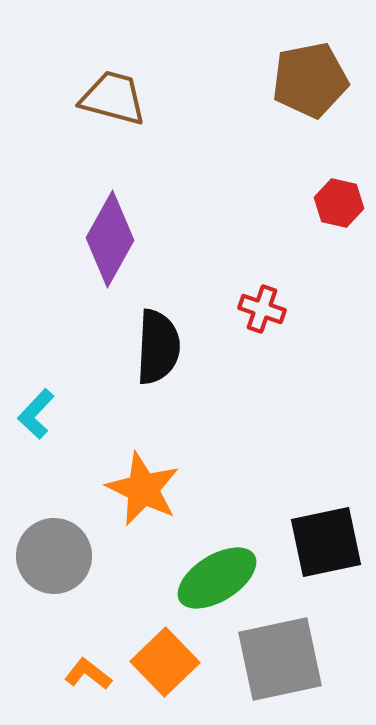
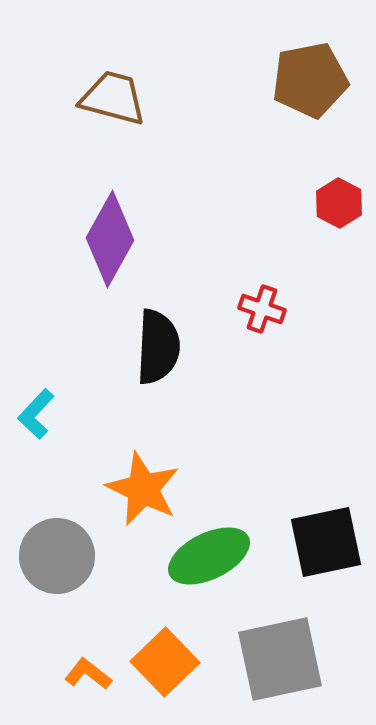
red hexagon: rotated 15 degrees clockwise
gray circle: moved 3 px right
green ellipse: moved 8 px left, 22 px up; rotated 6 degrees clockwise
